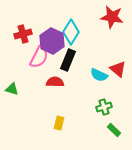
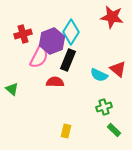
purple hexagon: rotated 15 degrees clockwise
green triangle: rotated 24 degrees clockwise
yellow rectangle: moved 7 px right, 8 px down
